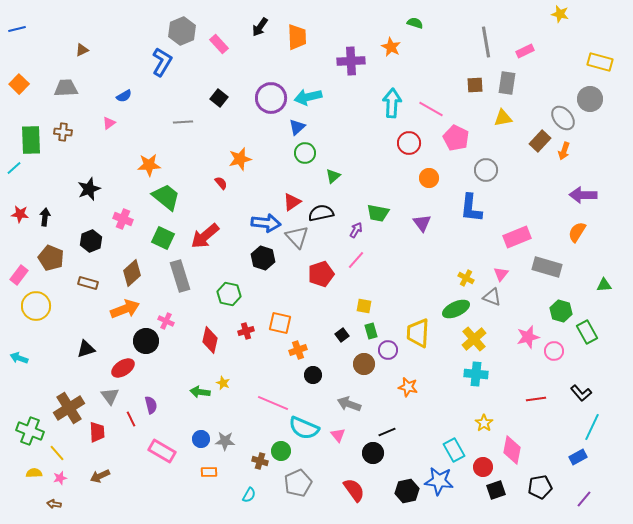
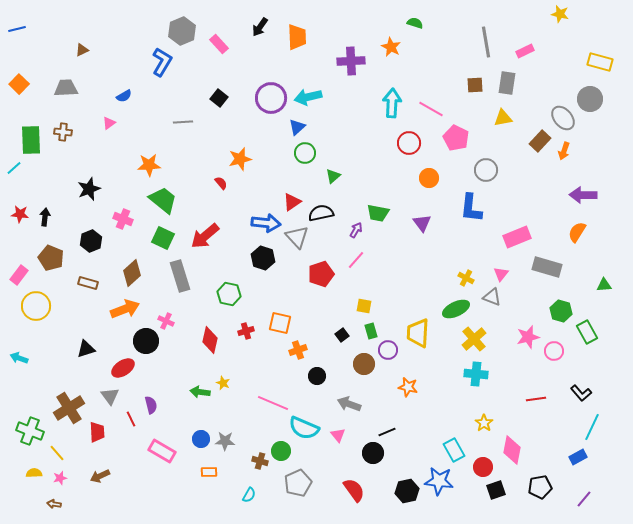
green trapezoid at (166, 197): moved 3 px left, 3 px down
black circle at (313, 375): moved 4 px right, 1 px down
